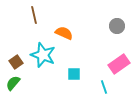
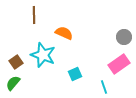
brown line: rotated 12 degrees clockwise
gray circle: moved 7 px right, 11 px down
cyan square: moved 1 px right; rotated 24 degrees counterclockwise
